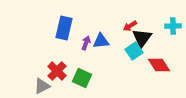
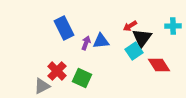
blue rectangle: rotated 40 degrees counterclockwise
